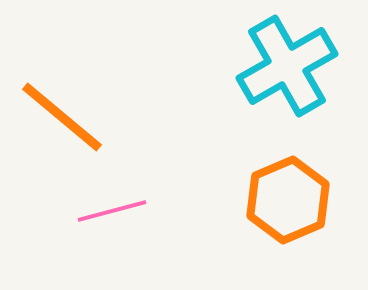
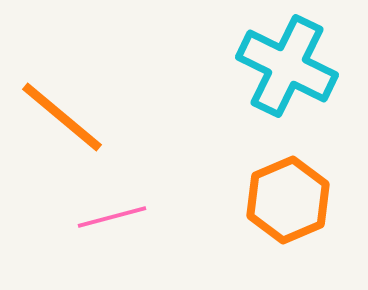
cyan cross: rotated 34 degrees counterclockwise
pink line: moved 6 px down
